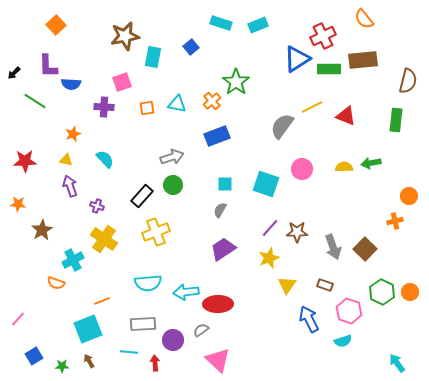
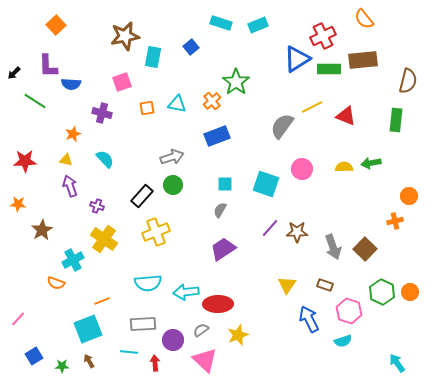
purple cross at (104, 107): moved 2 px left, 6 px down; rotated 12 degrees clockwise
yellow star at (269, 258): moved 31 px left, 77 px down
pink triangle at (218, 360): moved 13 px left
